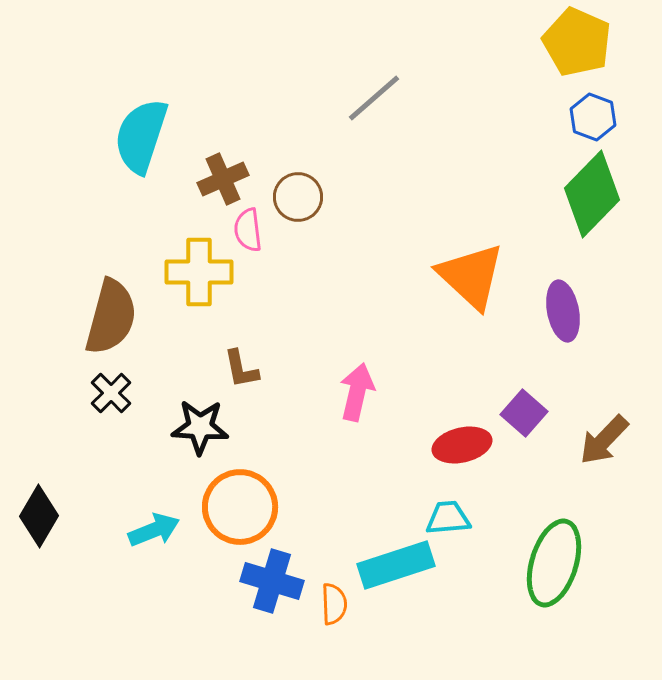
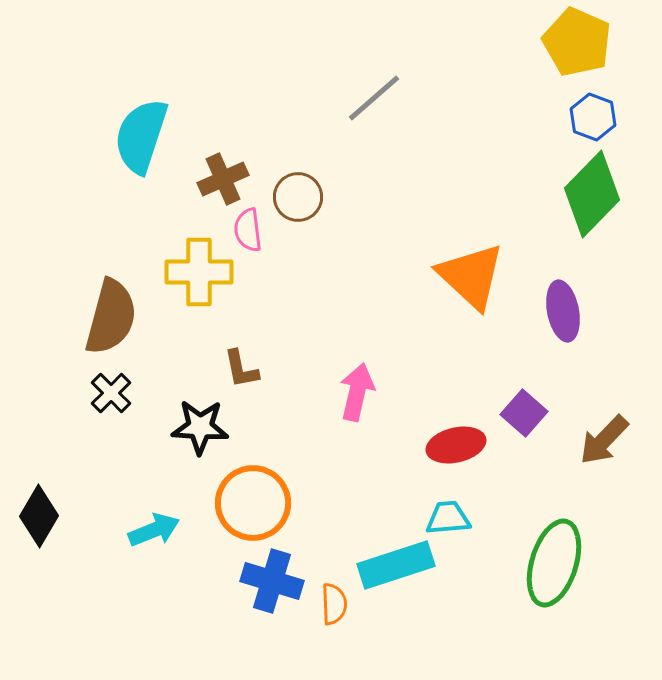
red ellipse: moved 6 px left
orange circle: moved 13 px right, 4 px up
